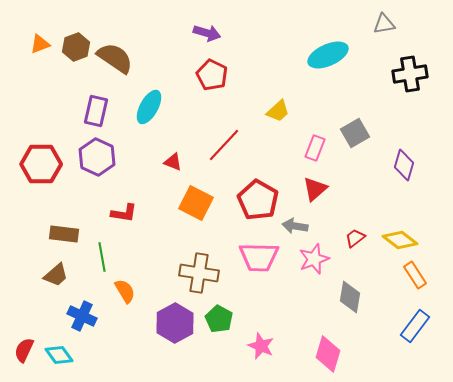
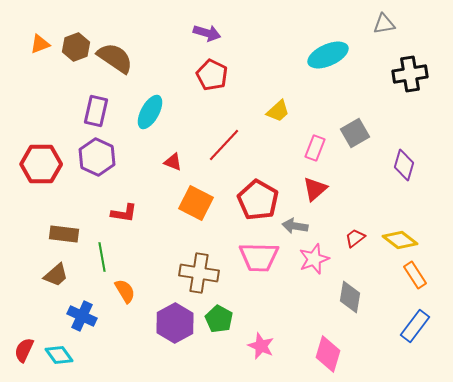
cyan ellipse at (149, 107): moved 1 px right, 5 px down
